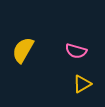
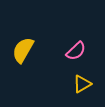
pink semicircle: rotated 60 degrees counterclockwise
